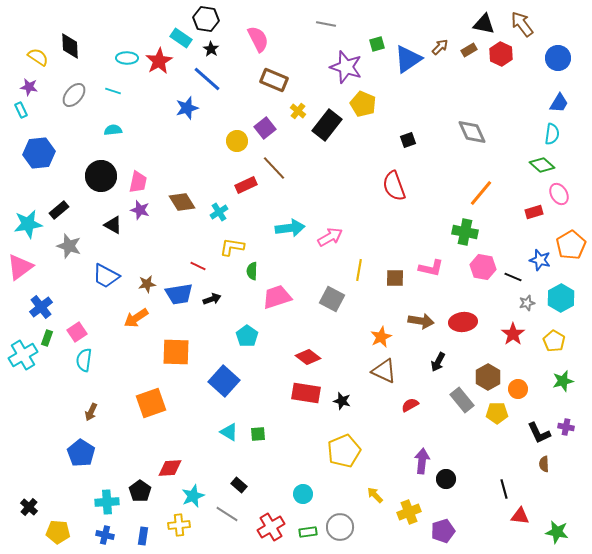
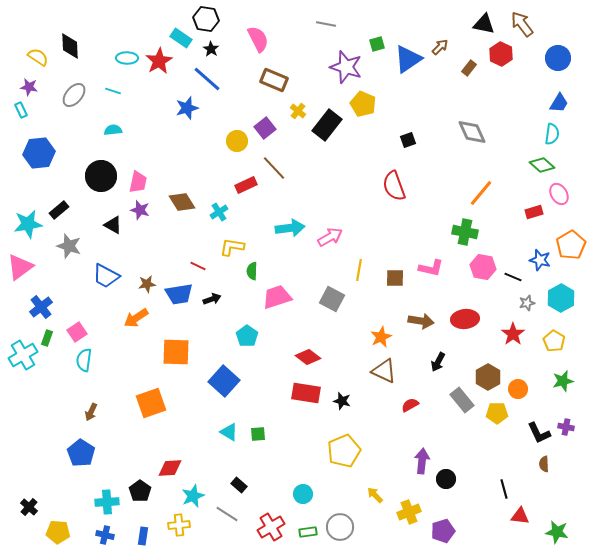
brown rectangle at (469, 50): moved 18 px down; rotated 21 degrees counterclockwise
red ellipse at (463, 322): moved 2 px right, 3 px up
